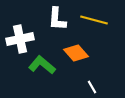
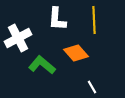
yellow line: rotated 72 degrees clockwise
white cross: moved 2 px left, 1 px up; rotated 16 degrees counterclockwise
